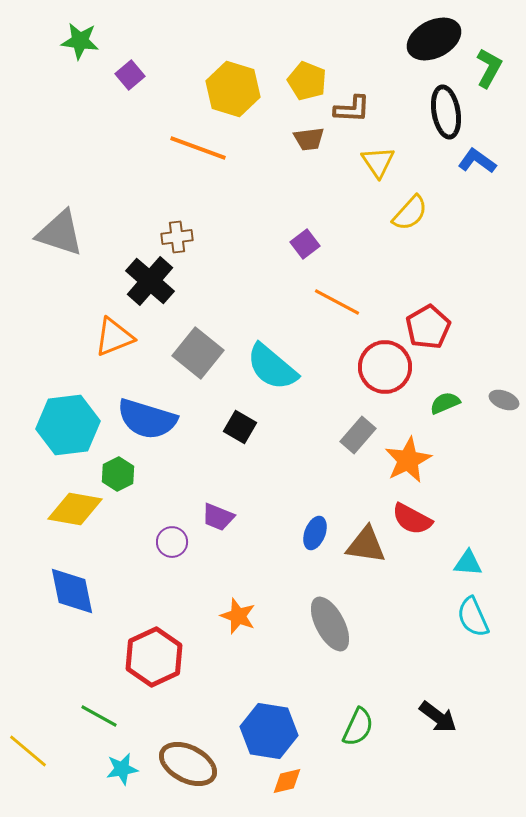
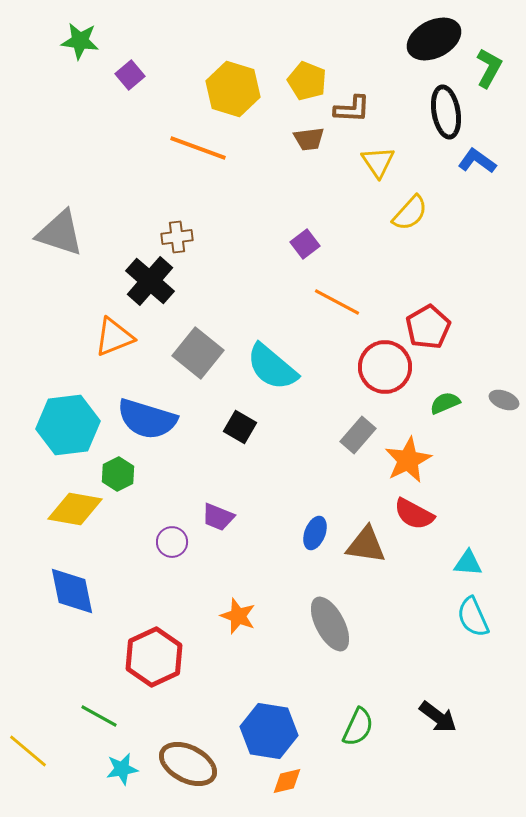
red semicircle at (412, 519): moved 2 px right, 5 px up
